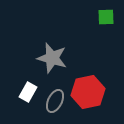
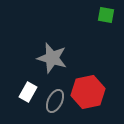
green square: moved 2 px up; rotated 12 degrees clockwise
